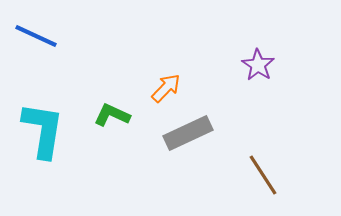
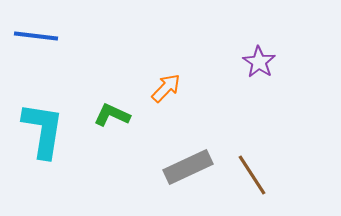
blue line: rotated 18 degrees counterclockwise
purple star: moved 1 px right, 3 px up
gray rectangle: moved 34 px down
brown line: moved 11 px left
